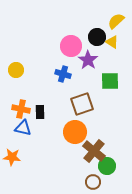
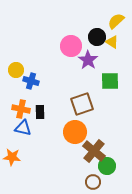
blue cross: moved 32 px left, 7 px down
